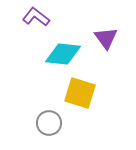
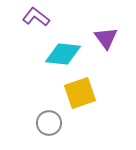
yellow square: rotated 36 degrees counterclockwise
